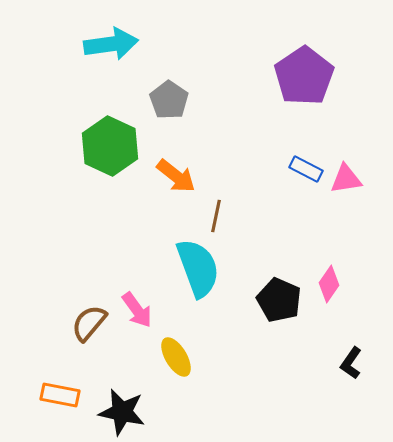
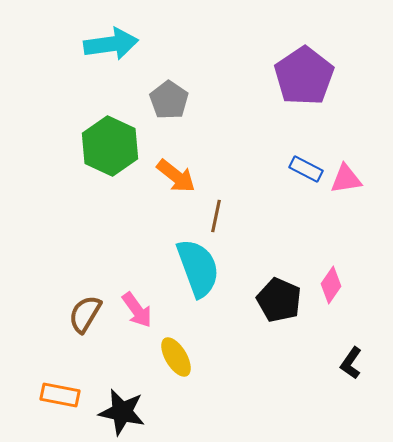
pink diamond: moved 2 px right, 1 px down
brown semicircle: moved 4 px left, 9 px up; rotated 9 degrees counterclockwise
